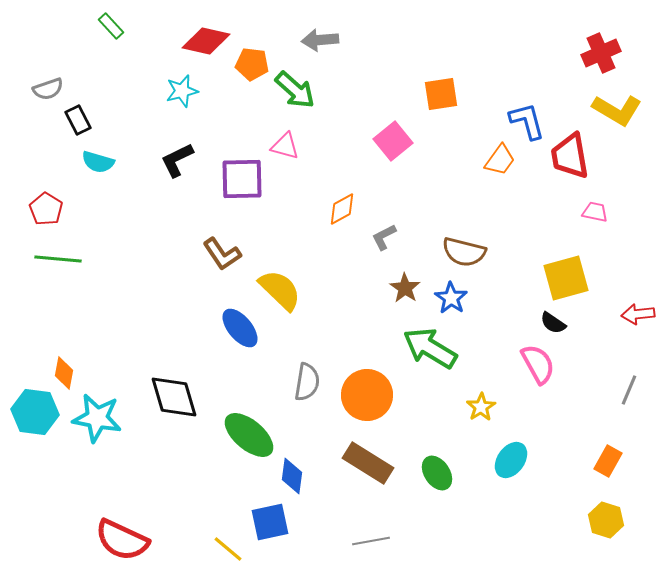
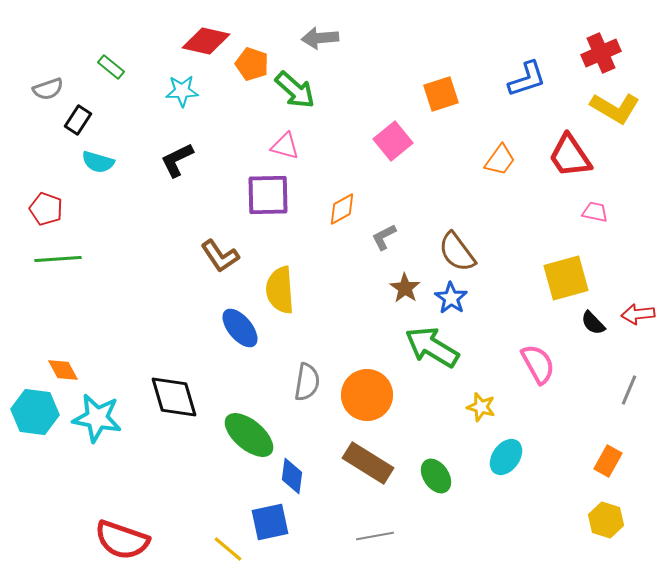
green rectangle at (111, 26): moved 41 px down; rotated 8 degrees counterclockwise
gray arrow at (320, 40): moved 2 px up
orange pentagon at (252, 64): rotated 12 degrees clockwise
cyan star at (182, 91): rotated 12 degrees clockwise
orange square at (441, 94): rotated 9 degrees counterclockwise
yellow L-shape at (617, 110): moved 2 px left, 2 px up
black rectangle at (78, 120): rotated 60 degrees clockwise
blue L-shape at (527, 121): moved 42 px up; rotated 87 degrees clockwise
red trapezoid at (570, 156): rotated 24 degrees counterclockwise
purple square at (242, 179): moved 26 px right, 16 px down
red pentagon at (46, 209): rotated 12 degrees counterclockwise
brown semicircle at (464, 252): moved 7 px left; rotated 39 degrees clockwise
brown L-shape at (222, 254): moved 2 px left, 2 px down
green line at (58, 259): rotated 9 degrees counterclockwise
yellow semicircle at (280, 290): rotated 138 degrees counterclockwise
black semicircle at (553, 323): moved 40 px right; rotated 12 degrees clockwise
green arrow at (430, 348): moved 2 px right, 1 px up
orange diamond at (64, 373): moved 1 px left, 3 px up; rotated 40 degrees counterclockwise
yellow star at (481, 407): rotated 24 degrees counterclockwise
cyan ellipse at (511, 460): moved 5 px left, 3 px up
green ellipse at (437, 473): moved 1 px left, 3 px down
red semicircle at (122, 540): rotated 6 degrees counterclockwise
gray line at (371, 541): moved 4 px right, 5 px up
